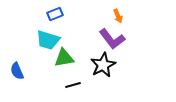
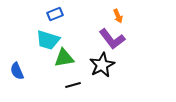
black star: moved 1 px left
